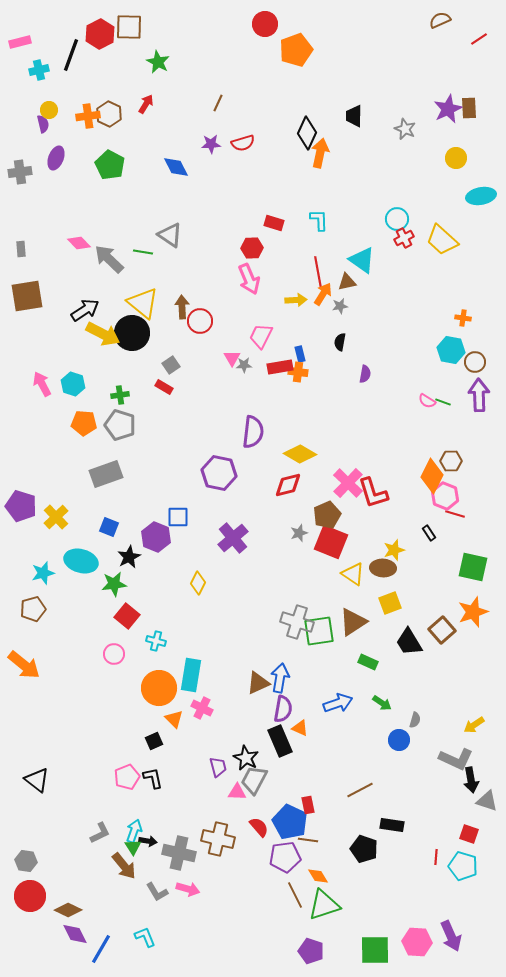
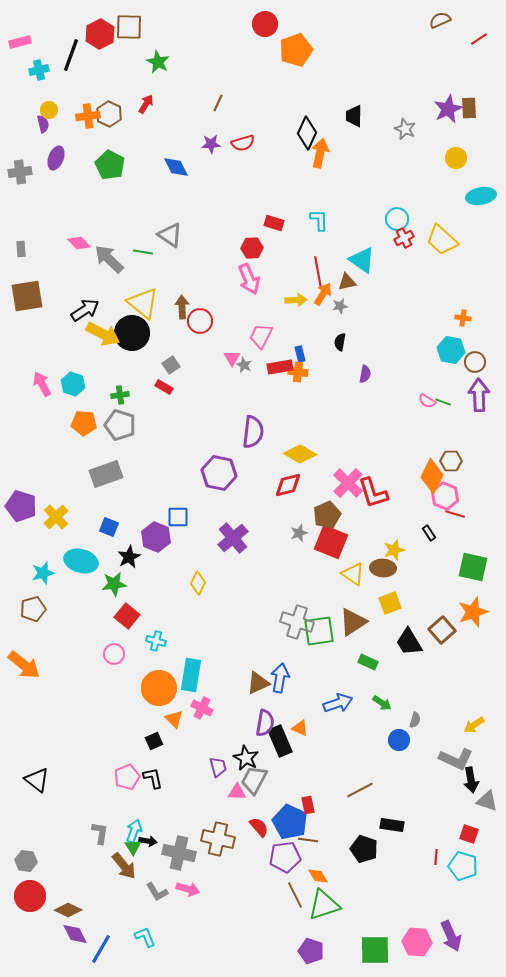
gray star at (244, 365): rotated 28 degrees clockwise
purple semicircle at (283, 709): moved 18 px left, 14 px down
gray L-shape at (100, 833): rotated 55 degrees counterclockwise
